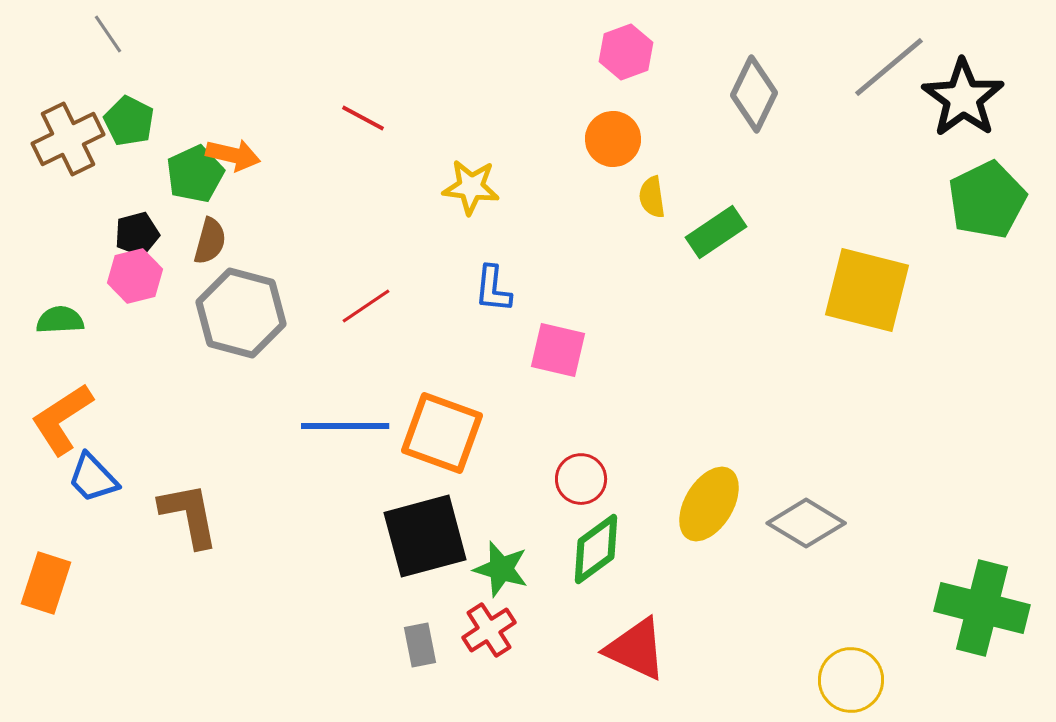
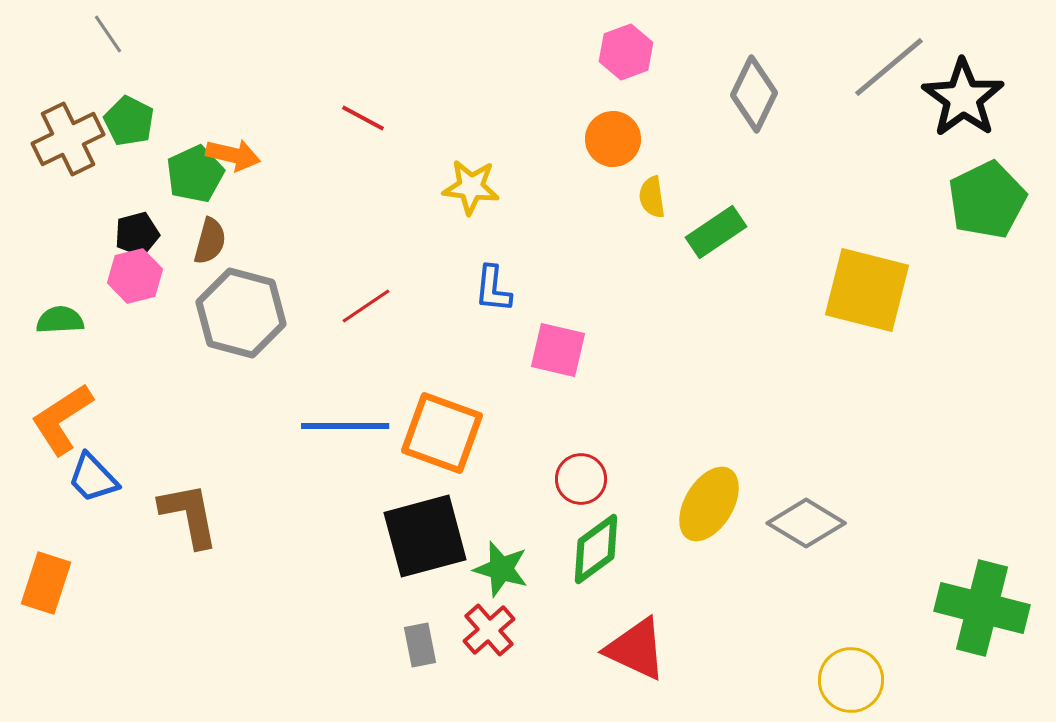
red cross at (489, 630): rotated 8 degrees counterclockwise
